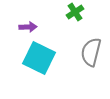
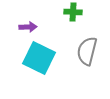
green cross: moved 2 px left; rotated 36 degrees clockwise
gray semicircle: moved 4 px left, 1 px up
